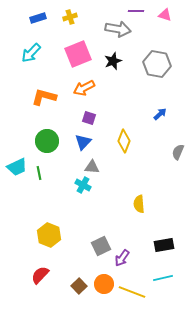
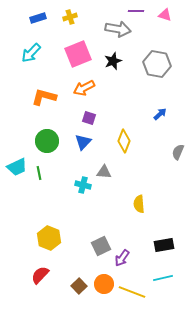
gray triangle: moved 12 px right, 5 px down
cyan cross: rotated 14 degrees counterclockwise
yellow hexagon: moved 3 px down
